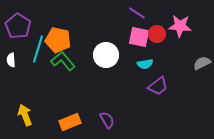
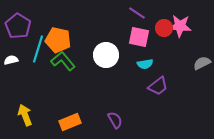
red circle: moved 7 px right, 6 px up
white semicircle: rotated 80 degrees clockwise
purple semicircle: moved 8 px right
